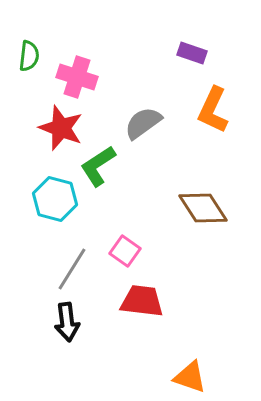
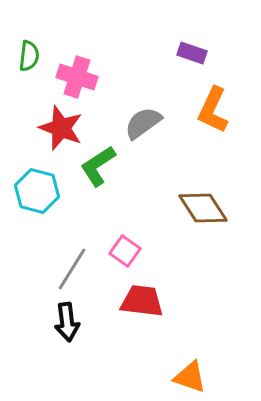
cyan hexagon: moved 18 px left, 8 px up
